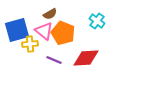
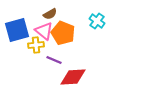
yellow cross: moved 6 px right, 1 px down
red diamond: moved 13 px left, 19 px down
